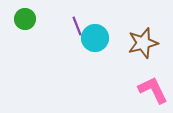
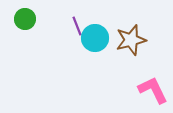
brown star: moved 12 px left, 3 px up
